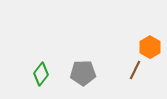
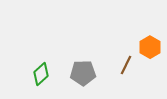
brown line: moved 9 px left, 5 px up
green diamond: rotated 10 degrees clockwise
